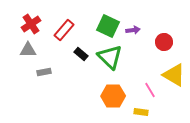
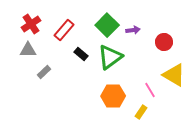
green square: moved 1 px left, 1 px up; rotated 20 degrees clockwise
green triangle: rotated 40 degrees clockwise
gray rectangle: rotated 32 degrees counterclockwise
yellow rectangle: rotated 64 degrees counterclockwise
